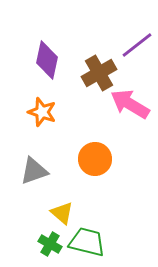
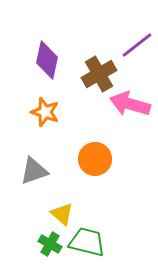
brown cross: moved 1 px down
pink arrow: rotated 15 degrees counterclockwise
orange star: moved 3 px right
yellow triangle: moved 1 px down
